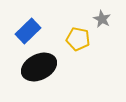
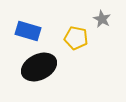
blue rectangle: rotated 60 degrees clockwise
yellow pentagon: moved 2 px left, 1 px up
